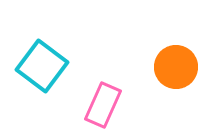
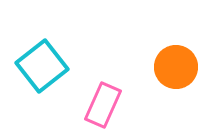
cyan square: rotated 15 degrees clockwise
